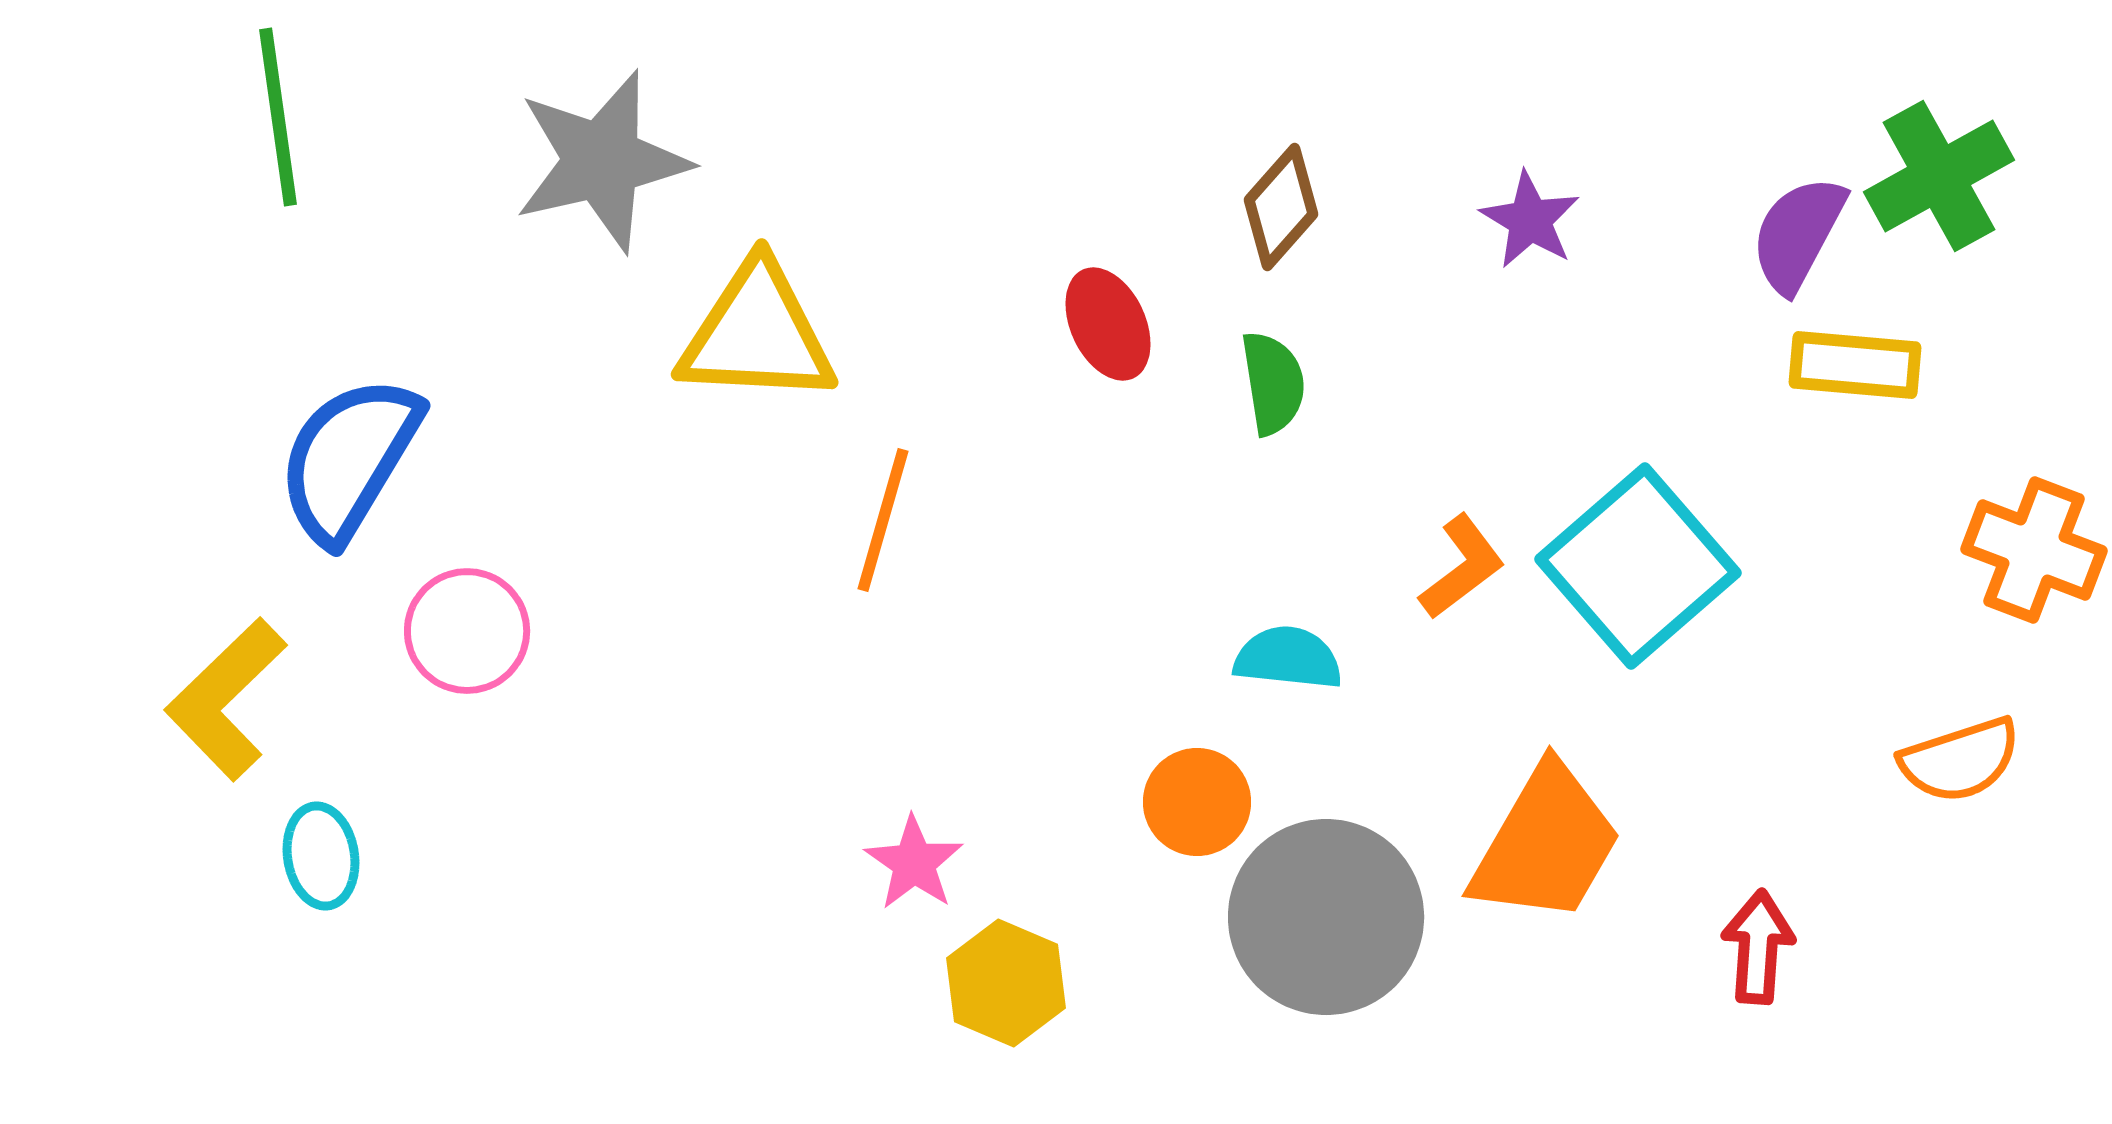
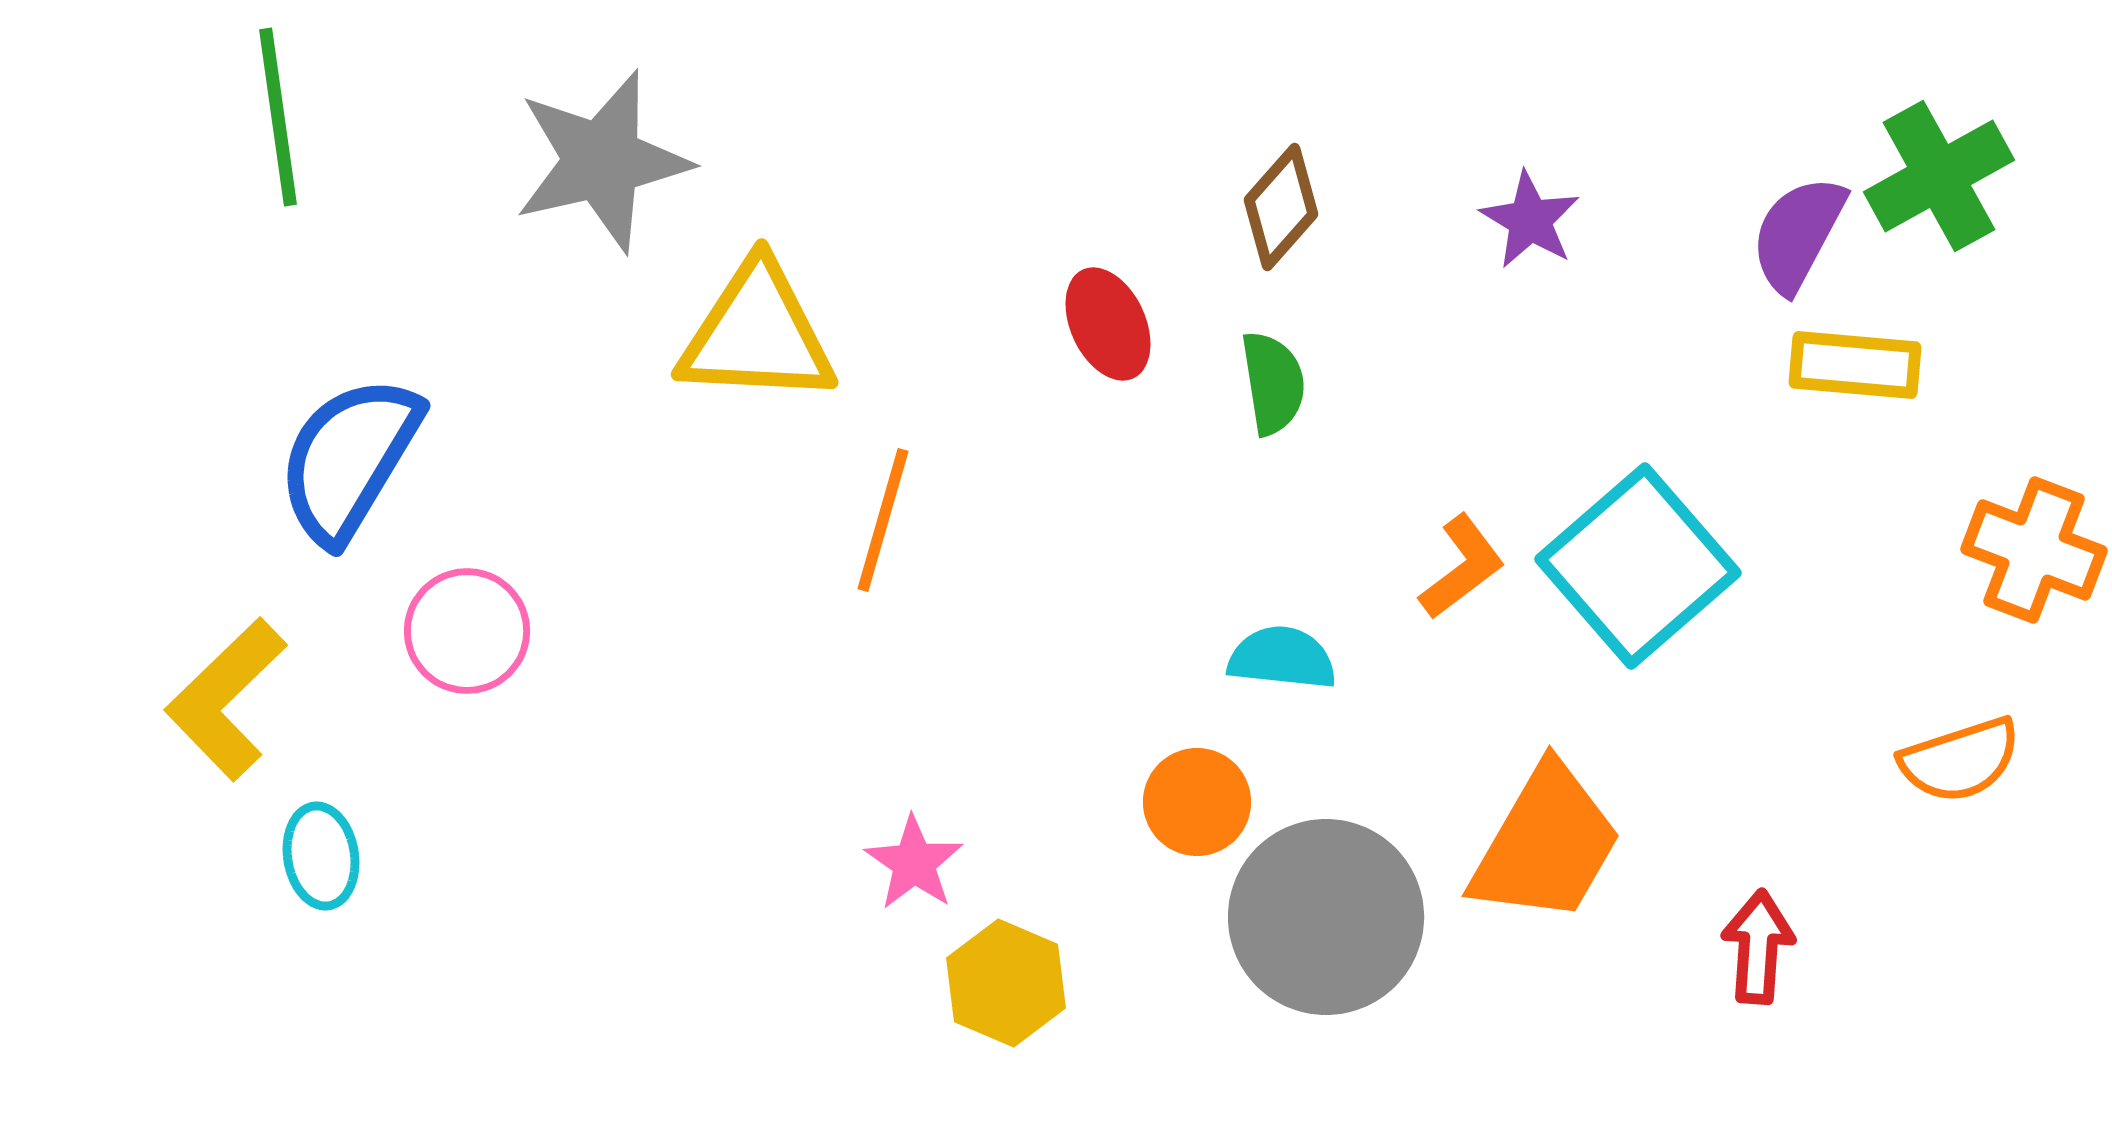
cyan semicircle: moved 6 px left
